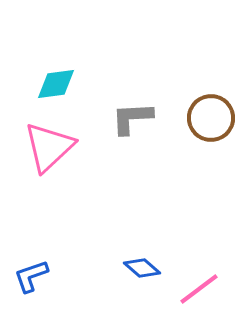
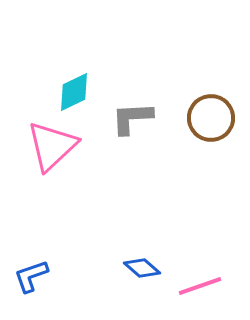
cyan diamond: moved 18 px right, 8 px down; rotated 18 degrees counterclockwise
pink triangle: moved 3 px right, 1 px up
pink line: moved 1 px right, 3 px up; rotated 18 degrees clockwise
